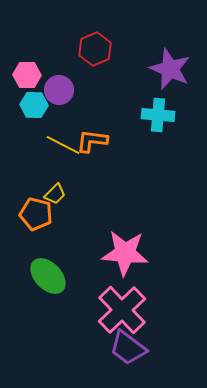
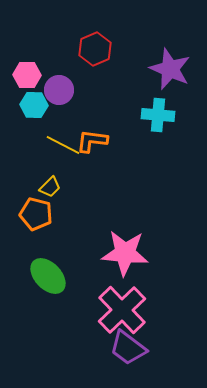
yellow trapezoid: moved 5 px left, 7 px up
